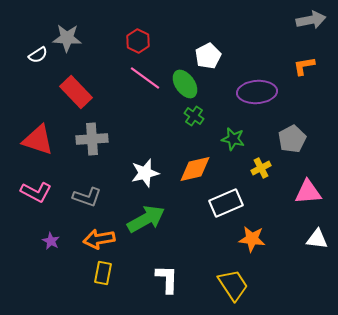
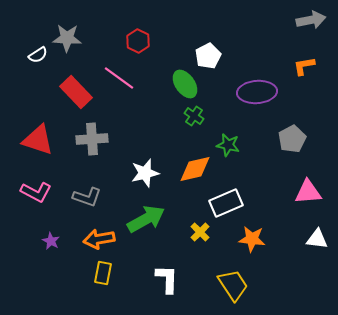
pink line: moved 26 px left
green star: moved 5 px left, 6 px down
yellow cross: moved 61 px left, 64 px down; rotated 18 degrees counterclockwise
